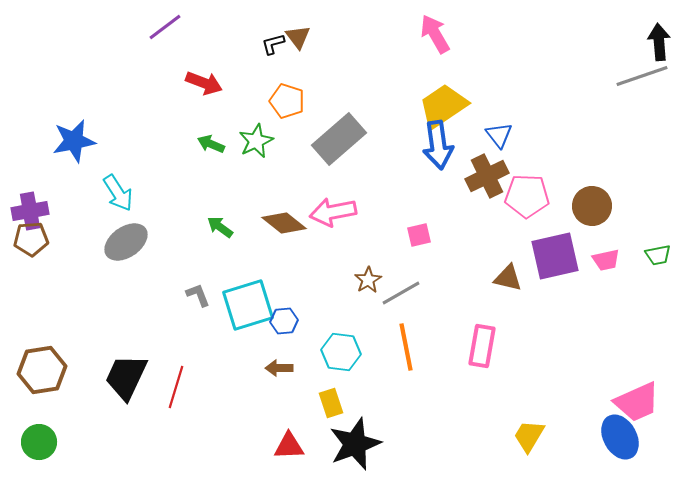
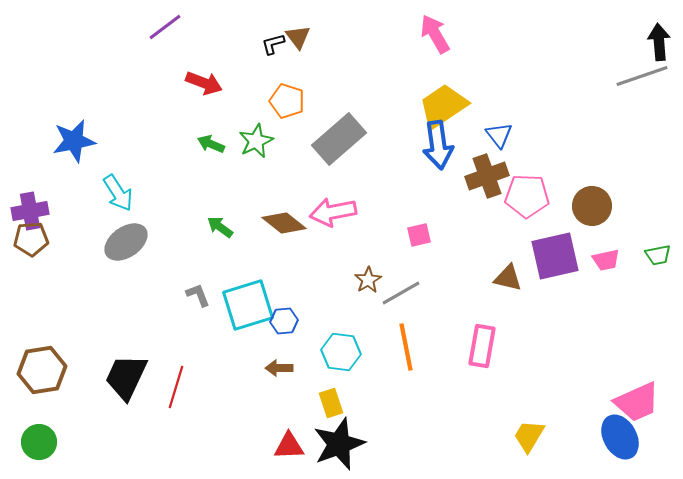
brown cross at (487, 176): rotated 6 degrees clockwise
black star at (355, 444): moved 16 px left
